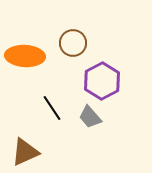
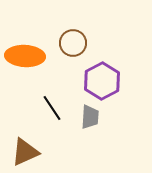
gray trapezoid: rotated 135 degrees counterclockwise
